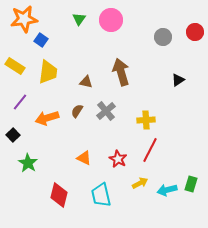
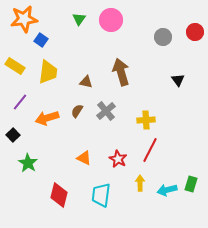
black triangle: rotated 32 degrees counterclockwise
yellow arrow: rotated 63 degrees counterclockwise
cyan trapezoid: rotated 20 degrees clockwise
